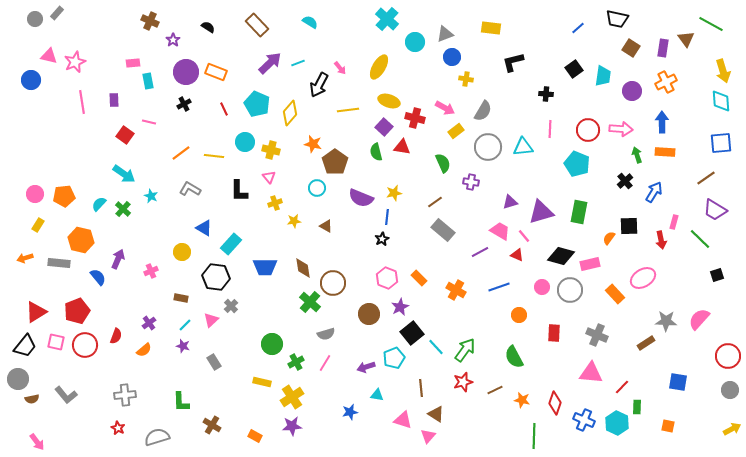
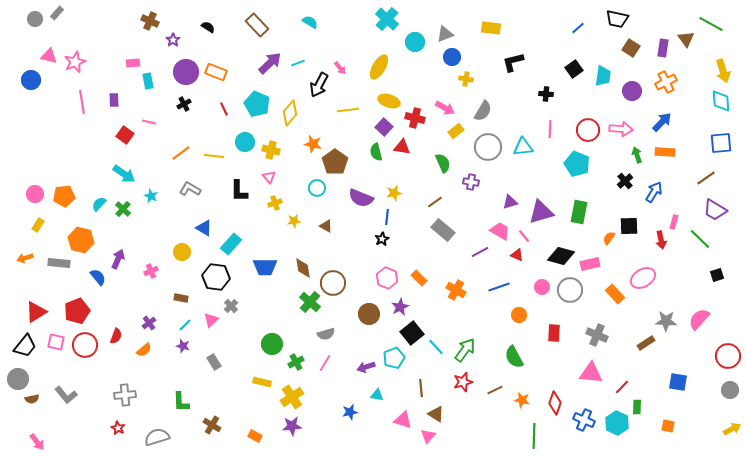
blue arrow at (662, 122): rotated 45 degrees clockwise
